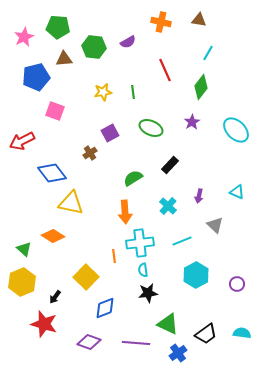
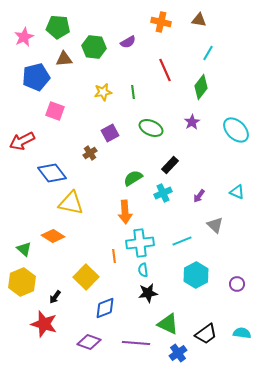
purple arrow at (199, 196): rotated 24 degrees clockwise
cyan cross at (168, 206): moved 5 px left, 13 px up; rotated 24 degrees clockwise
